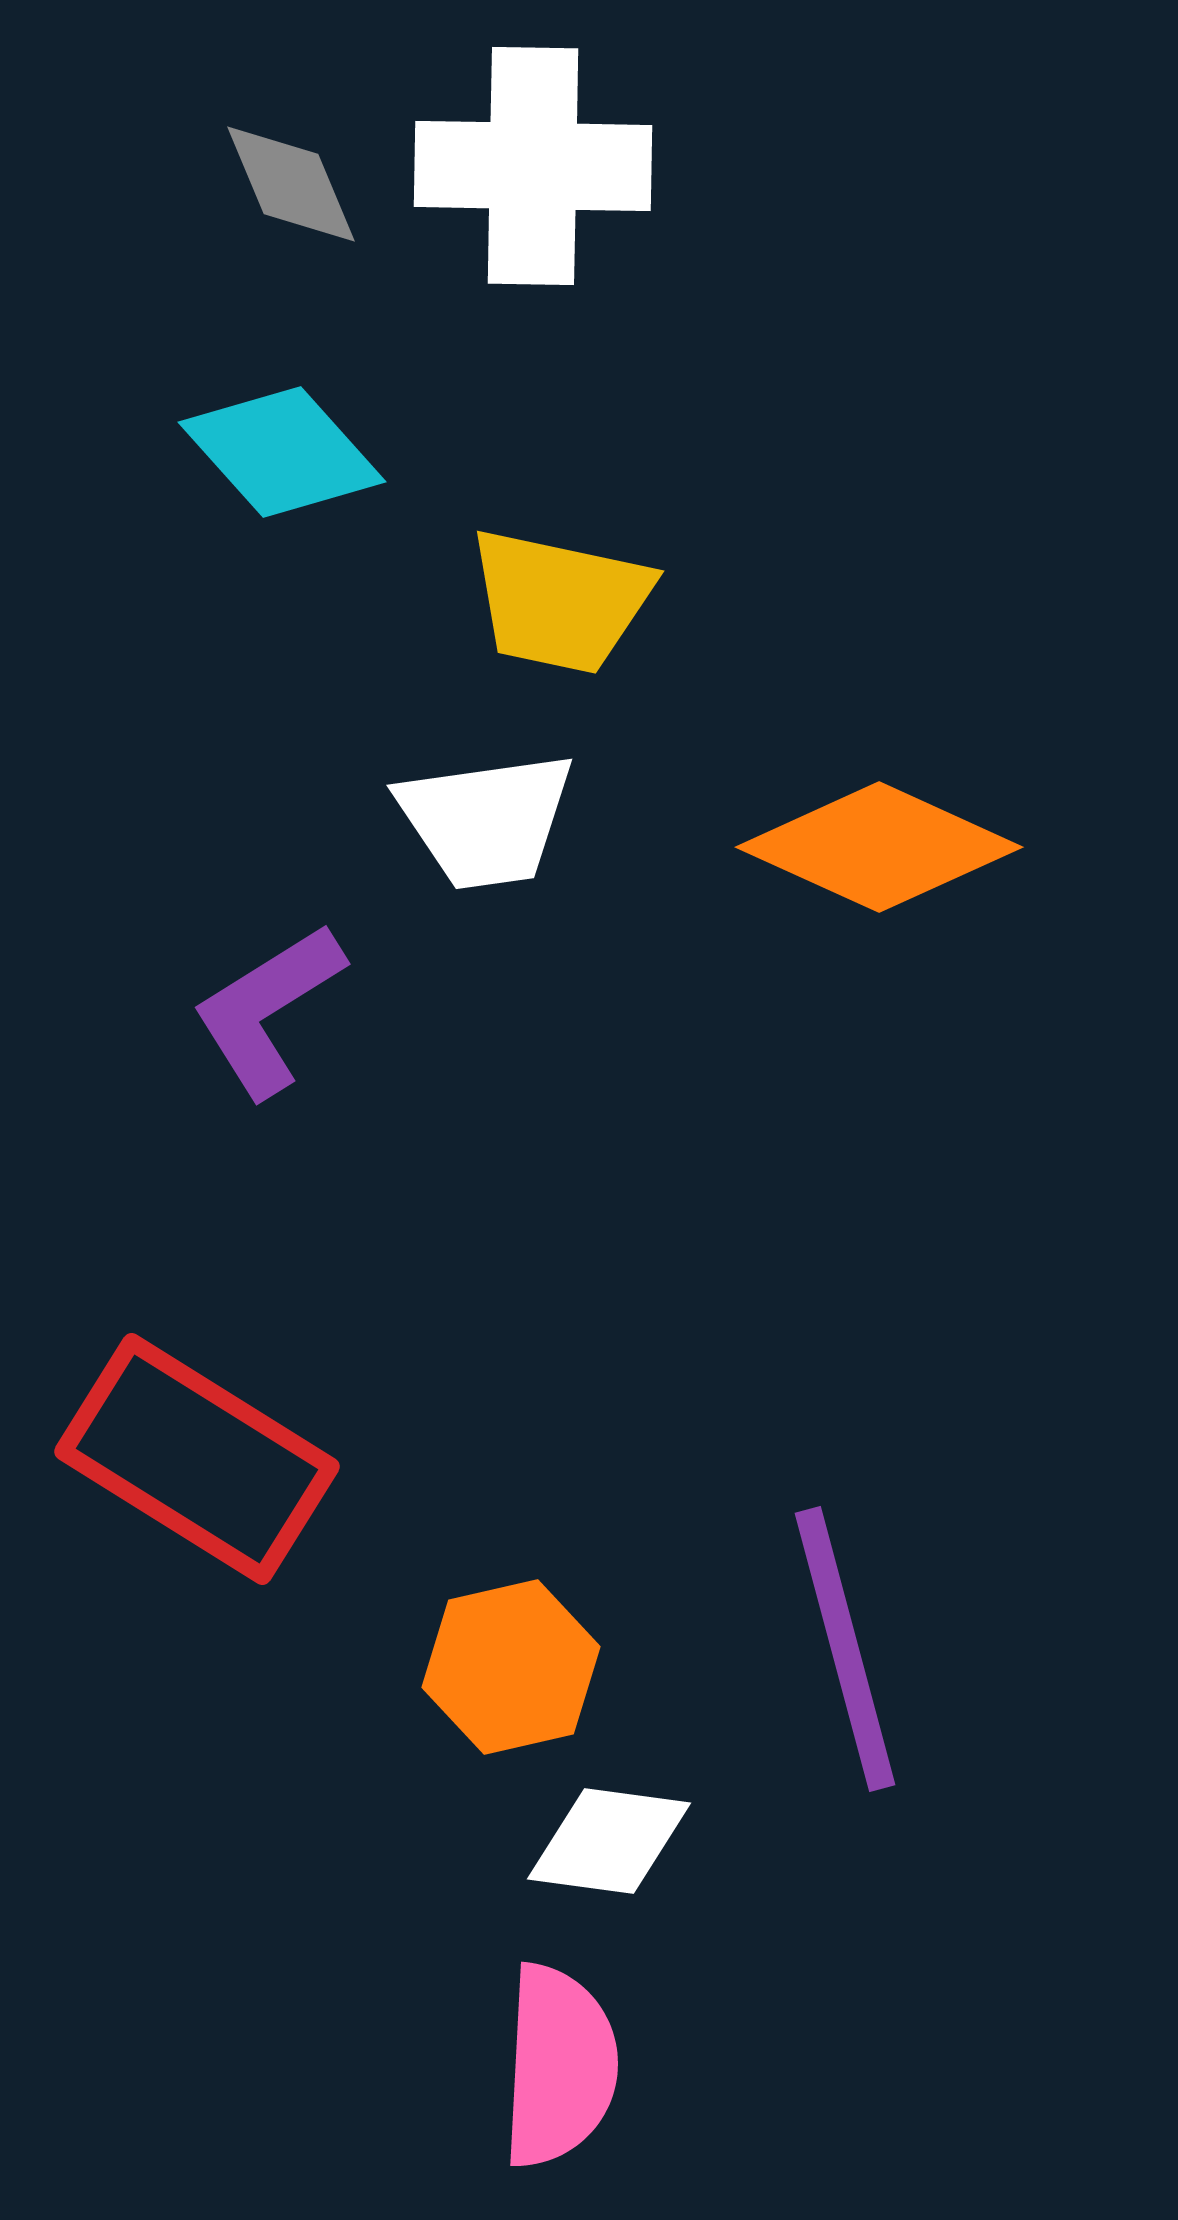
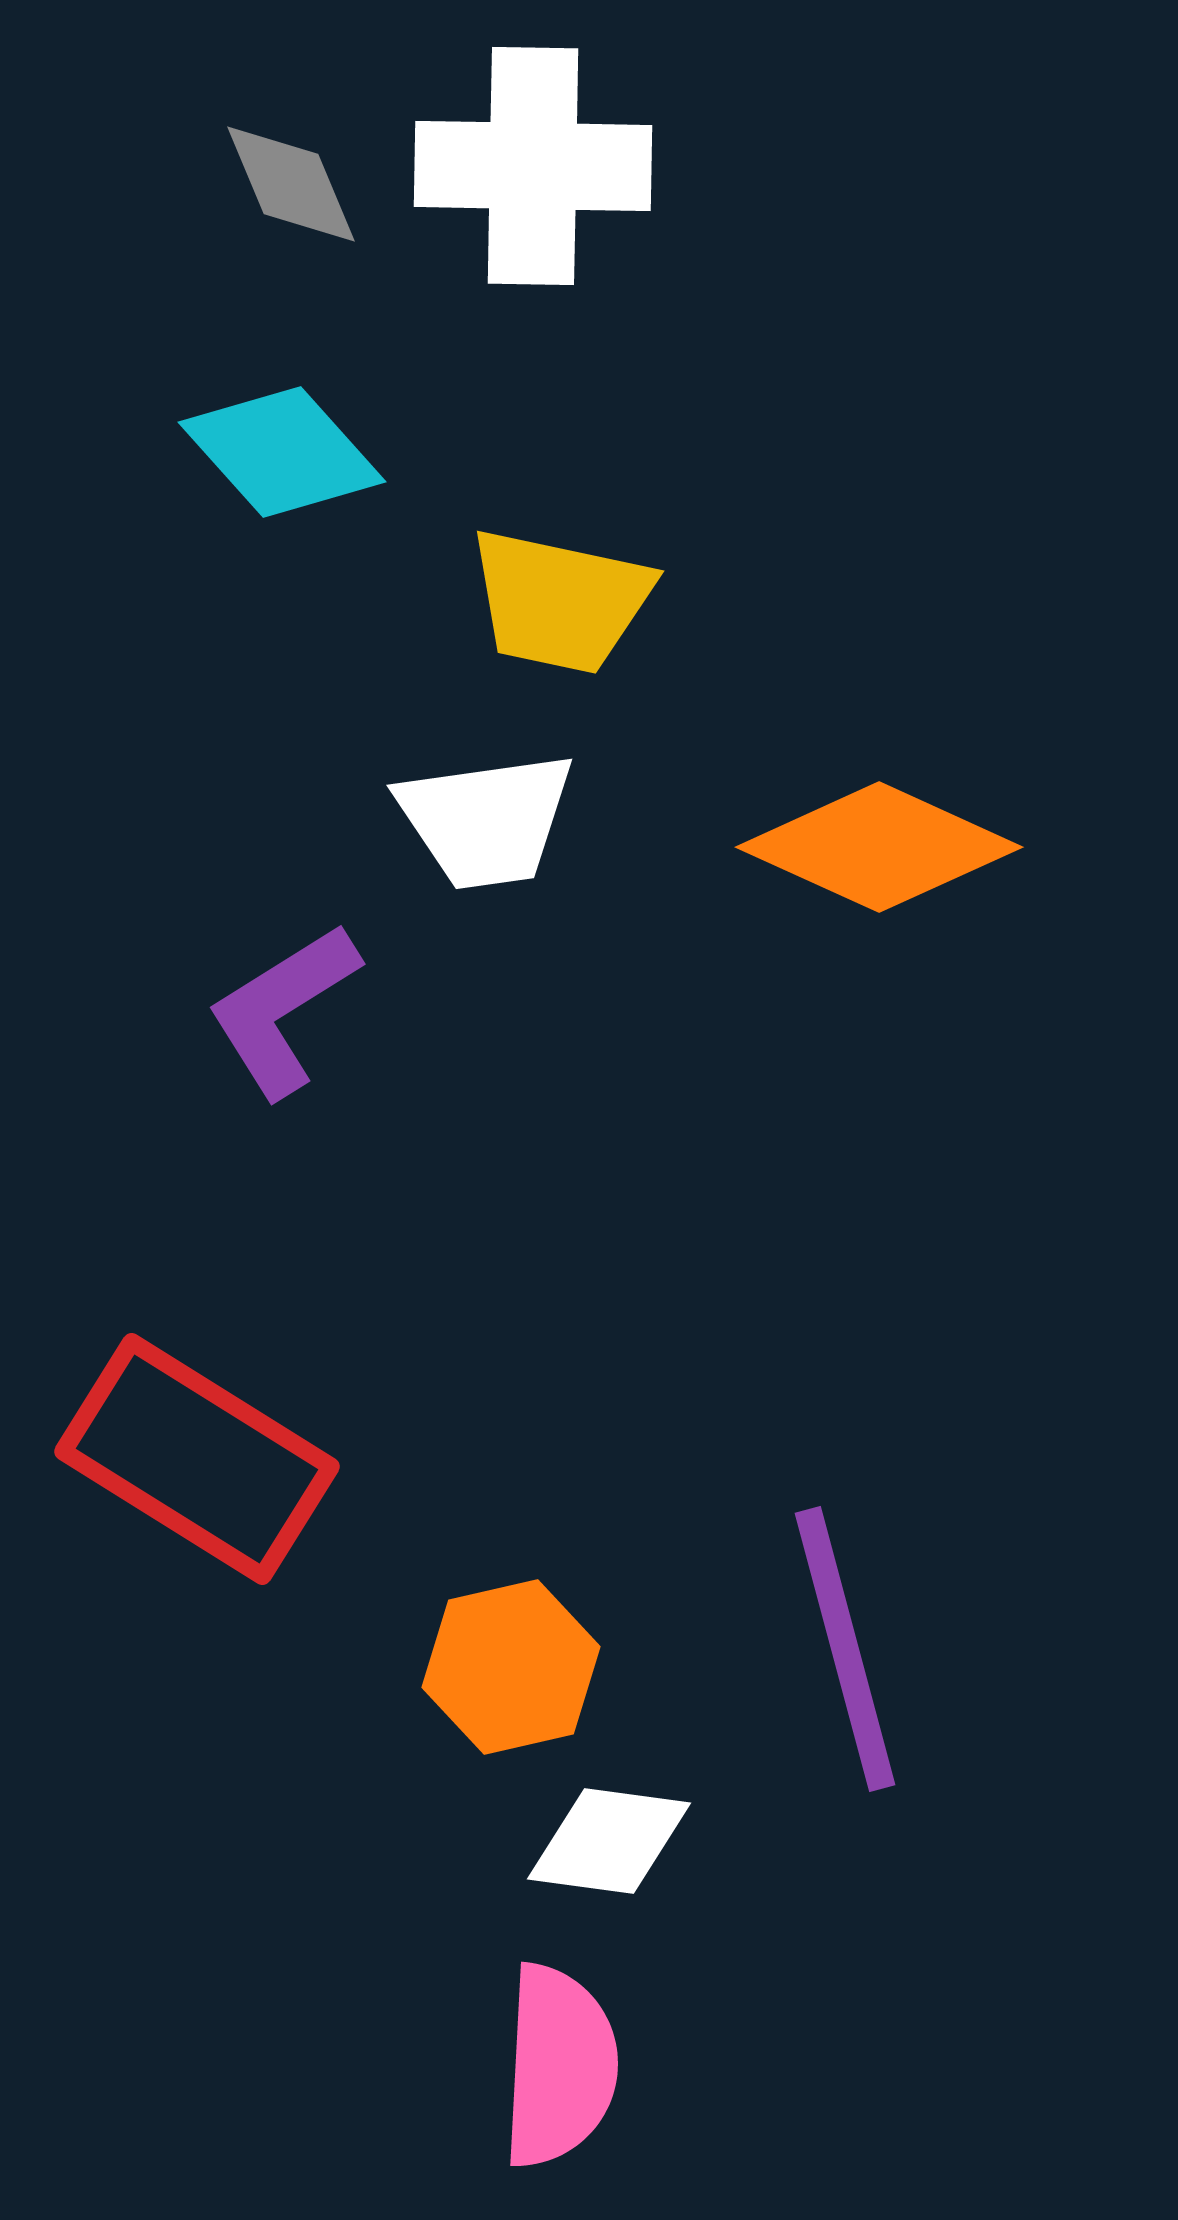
purple L-shape: moved 15 px right
